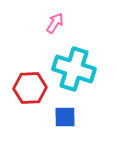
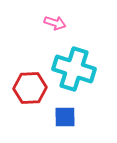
pink arrow: rotated 75 degrees clockwise
